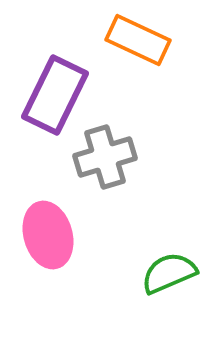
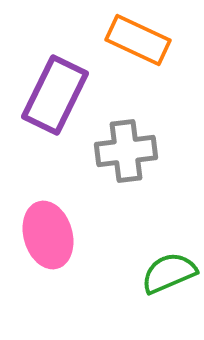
gray cross: moved 21 px right, 6 px up; rotated 10 degrees clockwise
